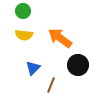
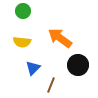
yellow semicircle: moved 2 px left, 7 px down
